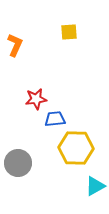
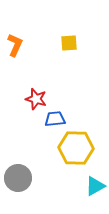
yellow square: moved 11 px down
red star: rotated 25 degrees clockwise
gray circle: moved 15 px down
